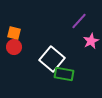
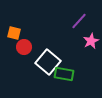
red circle: moved 10 px right
white square: moved 4 px left, 3 px down
